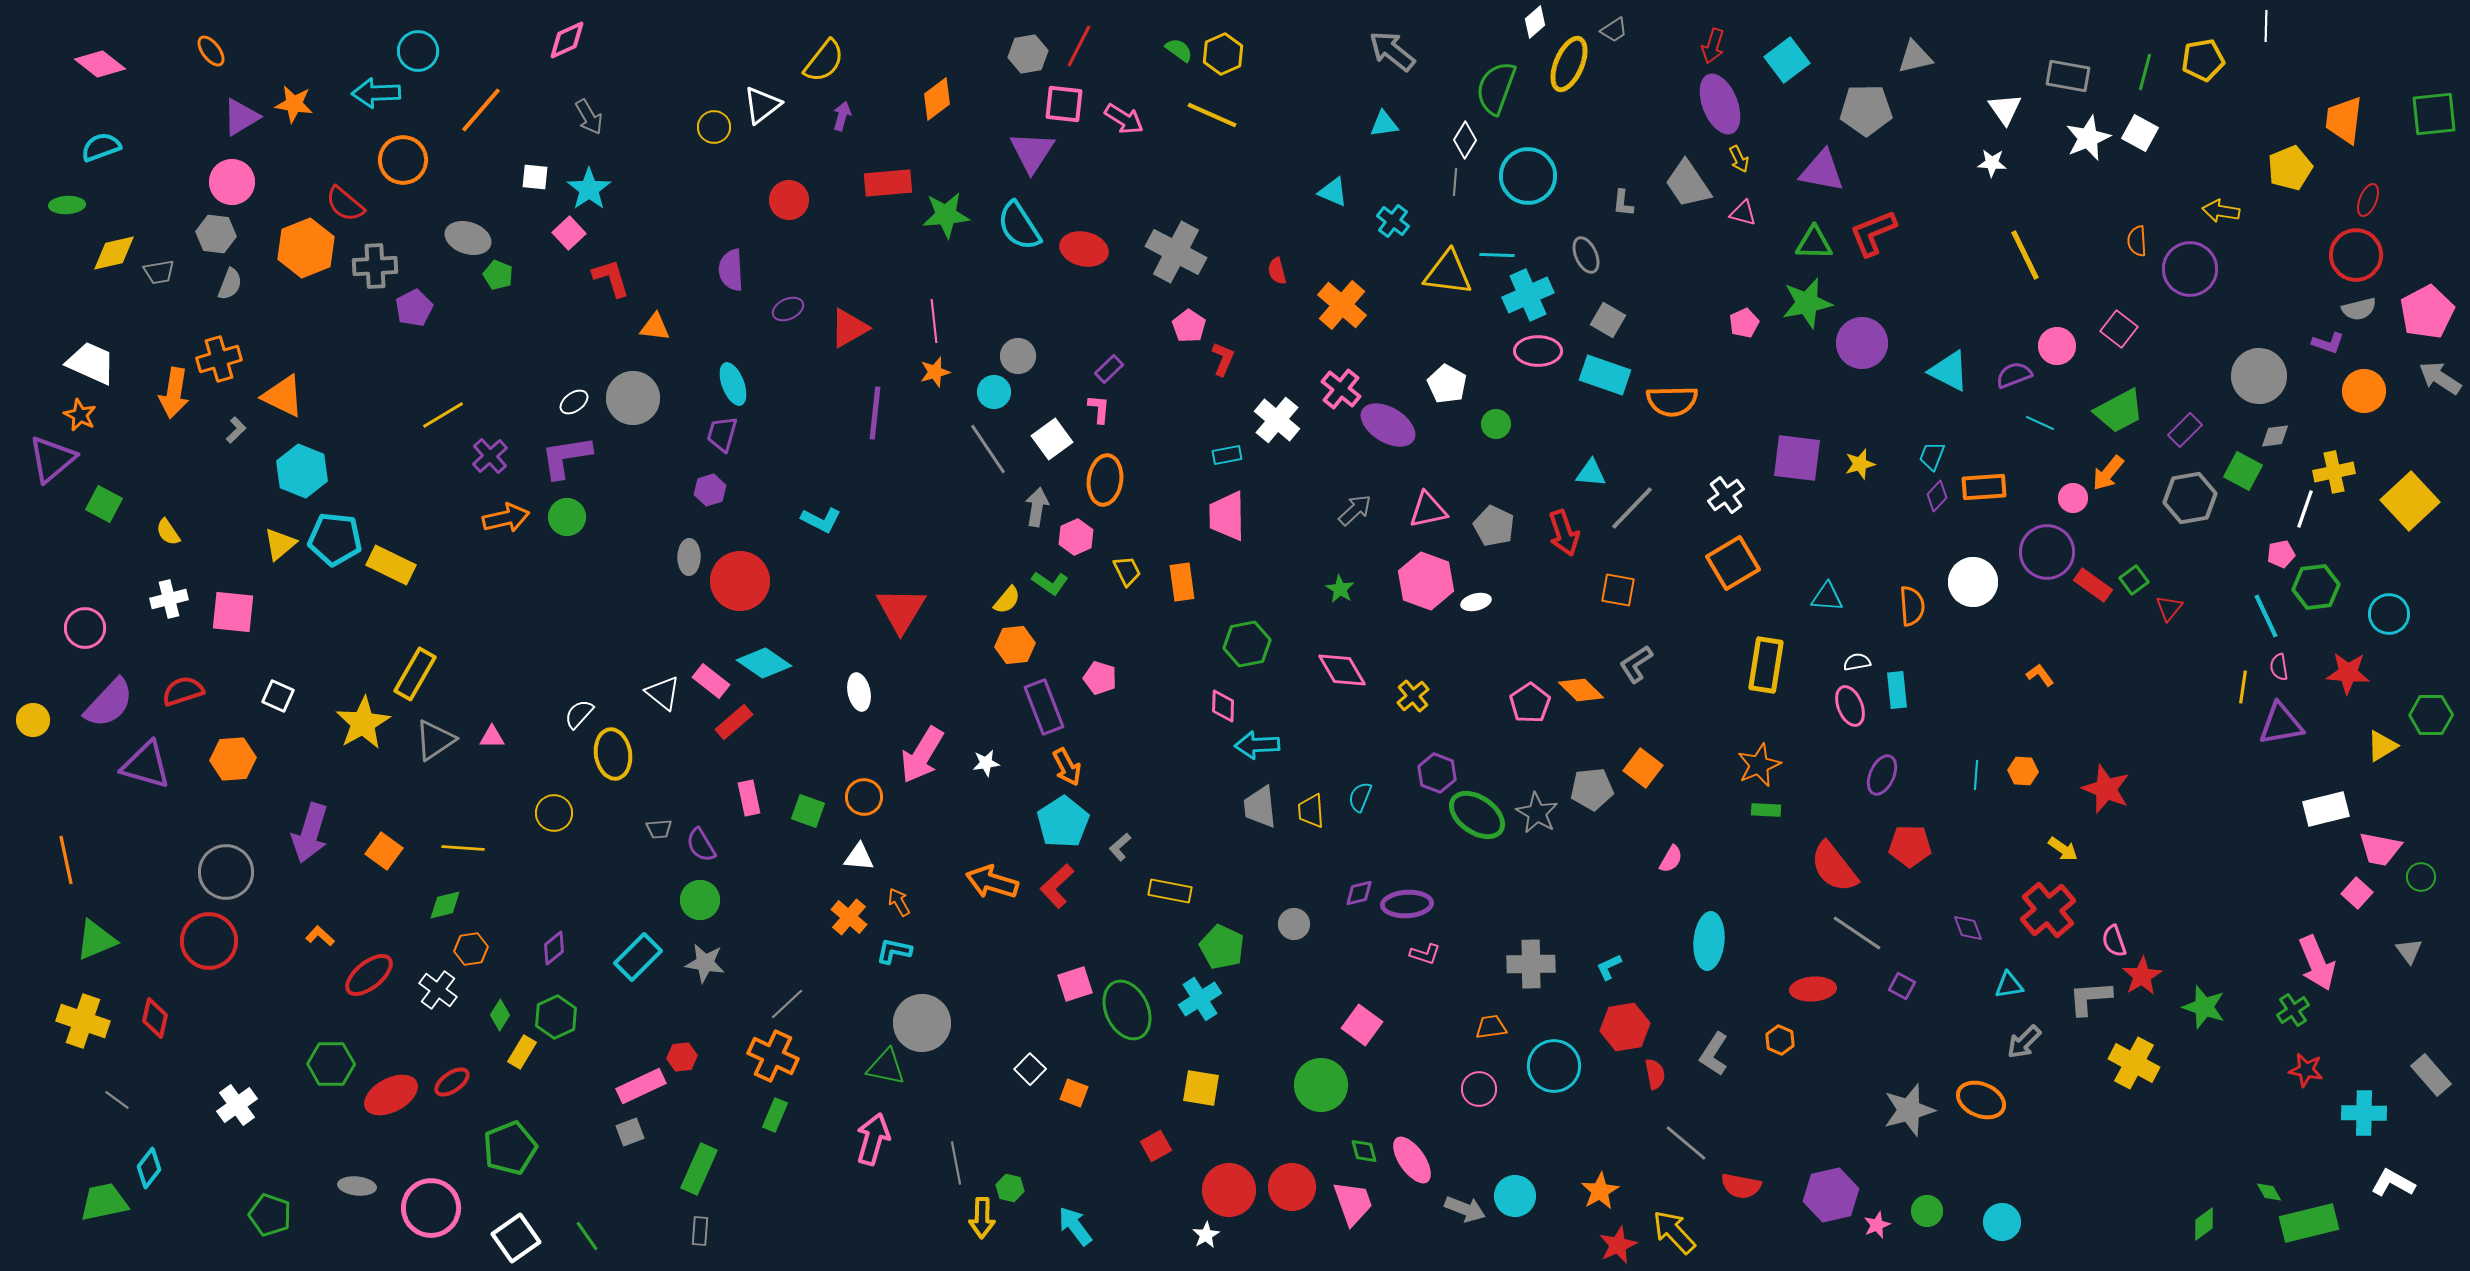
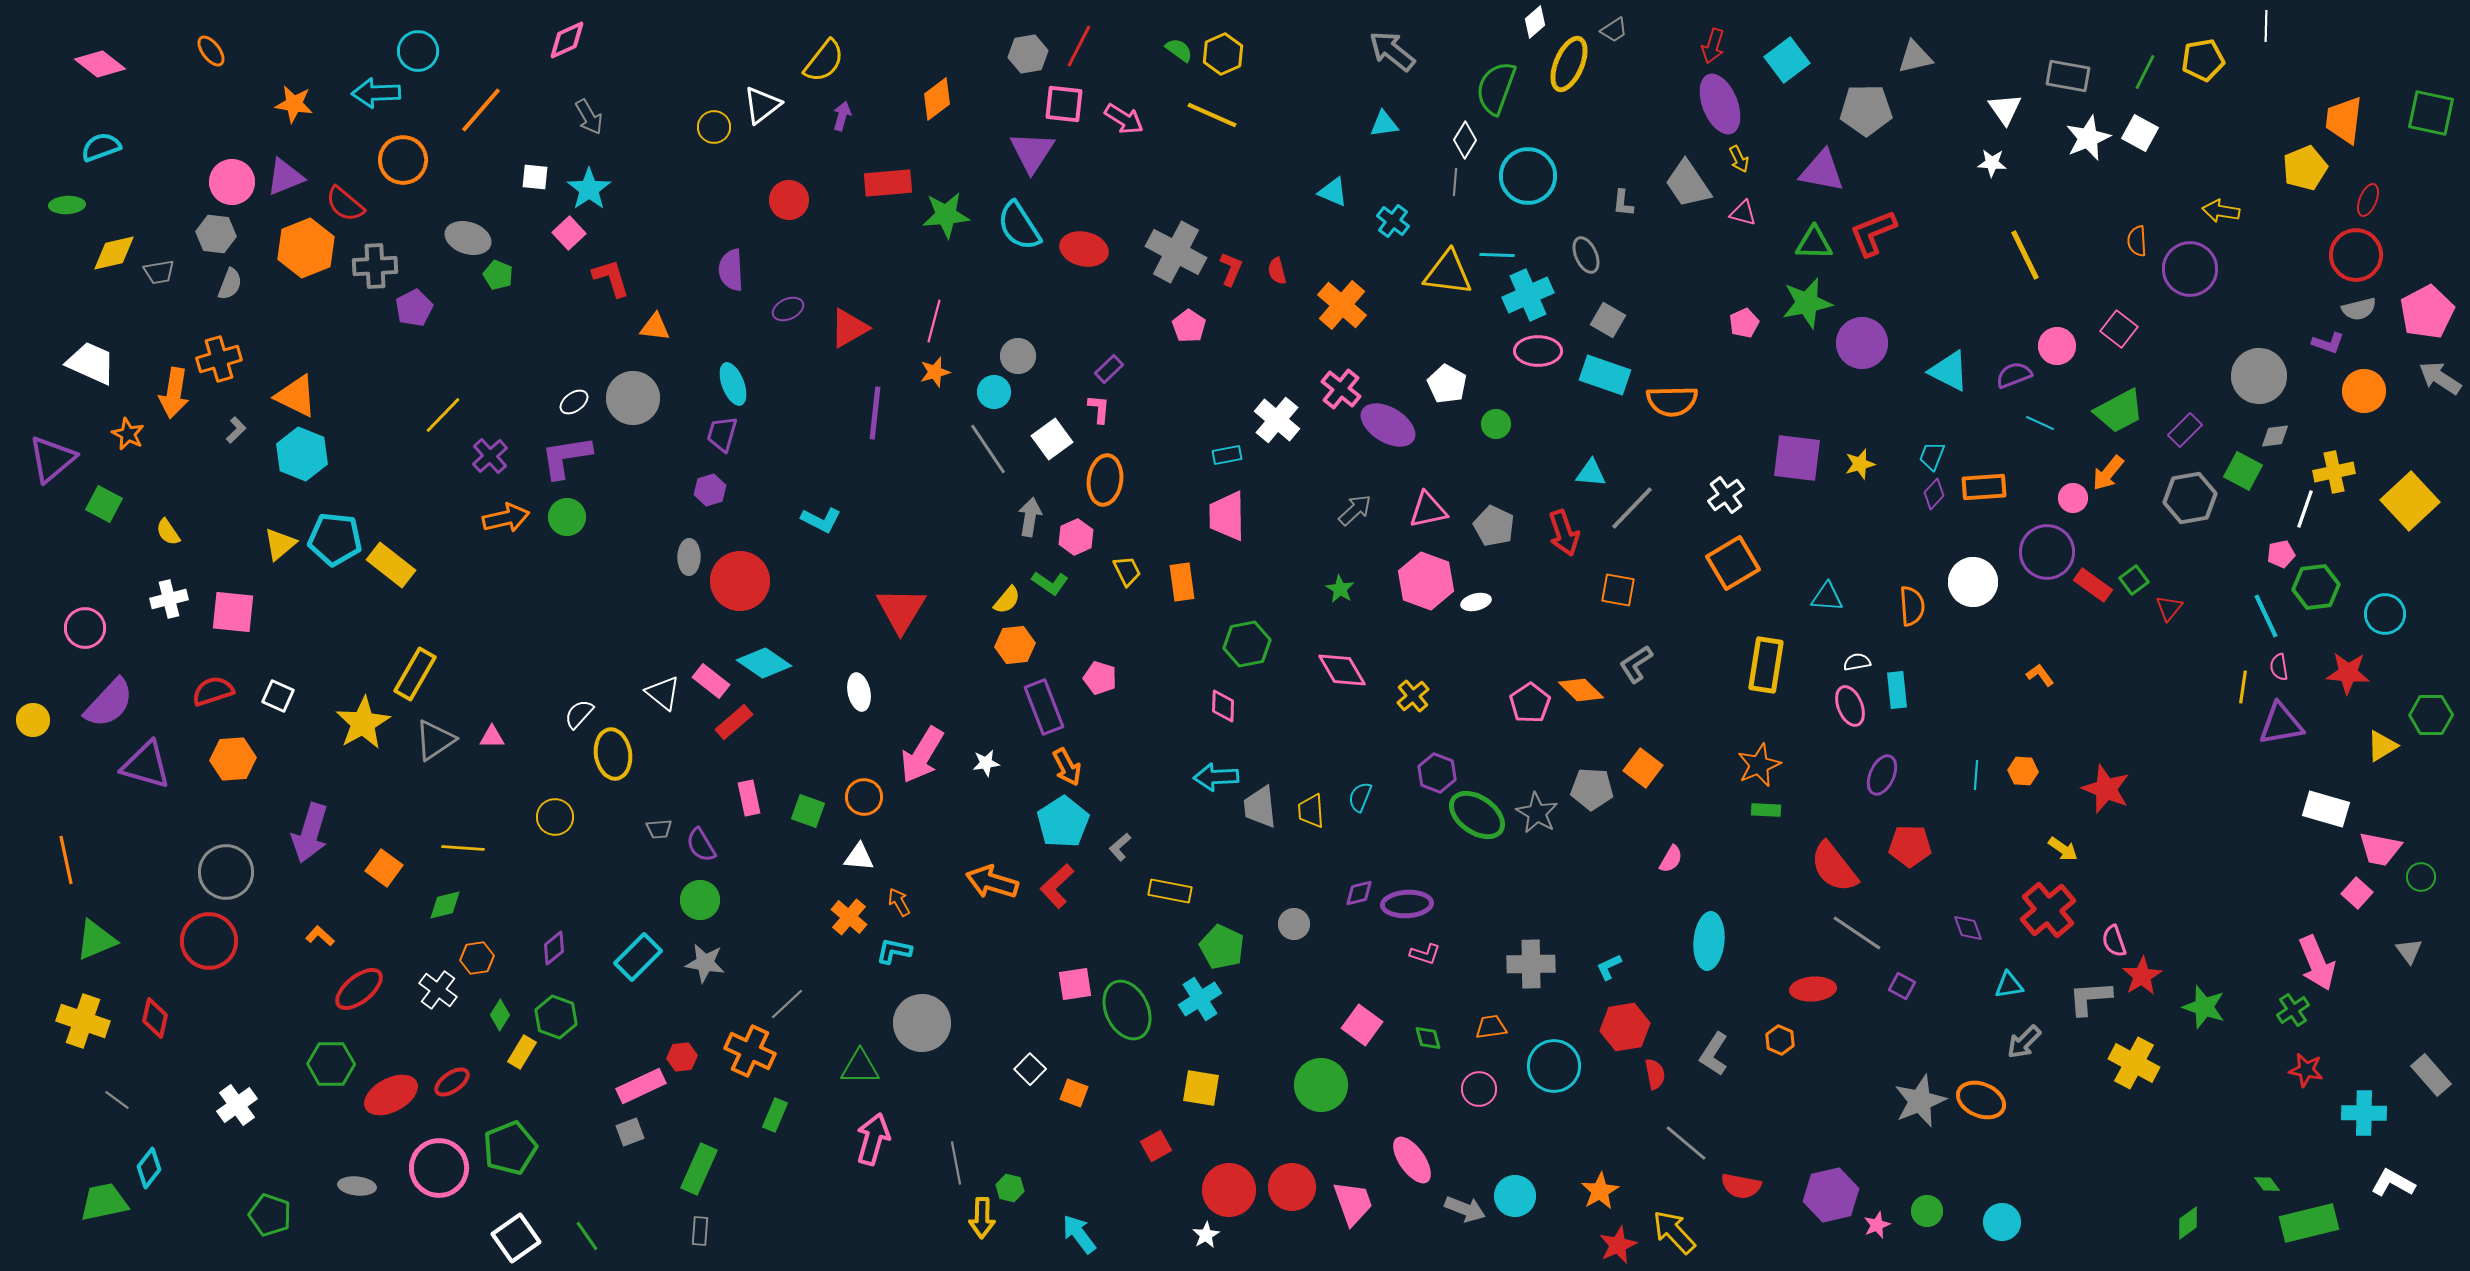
green line at (2145, 72): rotated 12 degrees clockwise
green square at (2434, 114): moved 3 px left, 1 px up; rotated 18 degrees clockwise
purple triangle at (241, 117): moved 44 px right, 60 px down; rotated 9 degrees clockwise
yellow pentagon at (2290, 168): moved 15 px right
pink line at (934, 321): rotated 21 degrees clockwise
red L-shape at (1223, 359): moved 8 px right, 90 px up
orange triangle at (283, 396): moved 13 px right
orange star at (80, 415): moved 48 px right, 19 px down
yellow line at (443, 415): rotated 15 degrees counterclockwise
cyan hexagon at (302, 471): moved 17 px up
purple diamond at (1937, 496): moved 3 px left, 2 px up
gray arrow at (1037, 507): moved 7 px left, 10 px down
yellow rectangle at (391, 565): rotated 12 degrees clockwise
cyan circle at (2389, 614): moved 4 px left
red semicircle at (183, 691): moved 30 px right
cyan arrow at (1257, 745): moved 41 px left, 32 px down
gray pentagon at (1592, 789): rotated 9 degrees clockwise
white rectangle at (2326, 809): rotated 30 degrees clockwise
yellow circle at (554, 813): moved 1 px right, 4 px down
orange square at (384, 851): moved 17 px down
orange hexagon at (471, 949): moved 6 px right, 9 px down
red ellipse at (369, 975): moved 10 px left, 14 px down
pink square at (1075, 984): rotated 9 degrees clockwise
green hexagon at (556, 1017): rotated 15 degrees counterclockwise
orange cross at (773, 1056): moved 23 px left, 5 px up
green triangle at (886, 1067): moved 26 px left; rotated 12 degrees counterclockwise
gray star at (1909, 1110): moved 11 px right, 9 px up; rotated 6 degrees counterclockwise
green diamond at (1364, 1151): moved 64 px right, 113 px up
green diamond at (2269, 1192): moved 2 px left, 8 px up; rotated 8 degrees counterclockwise
pink circle at (431, 1208): moved 8 px right, 40 px up
green diamond at (2204, 1224): moved 16 px left, 1 px up
cyan arrow at (1075, 1226): moved 4 px right, 8 px down
